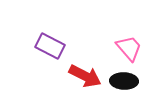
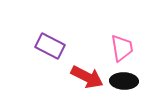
pink trapezoid: moved 7 px left; rotated 32 degrees clockwise
red arrow: moved 2 px right, 1 px down
